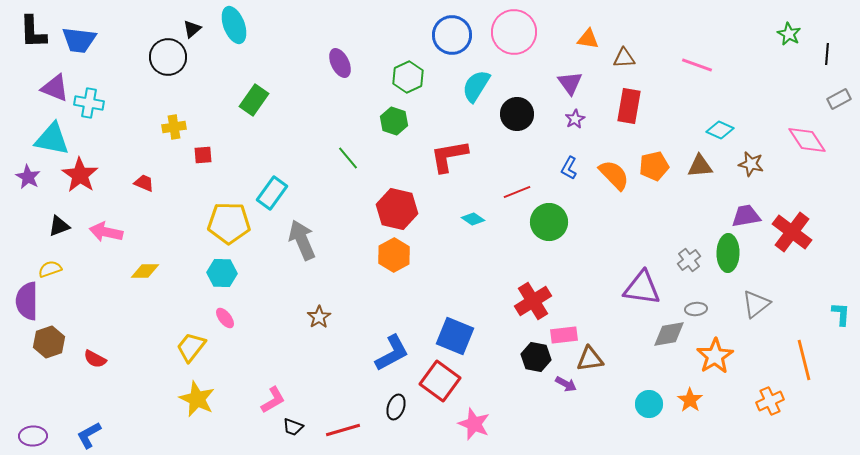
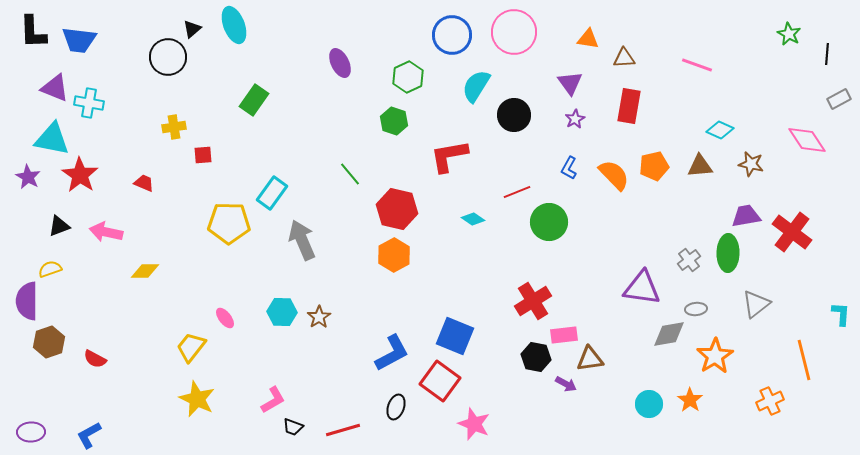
black circle at (517, 114): moved 3 px left, 1 px down
green line at (348, 158): moved 2 px right, 16 px down
cyan hexagon at (222, 273): moved 60 px right, 39 px down
purple ellipse at (33, 436): moved 2 px left, 4 px up
